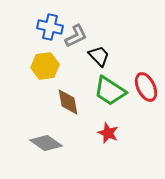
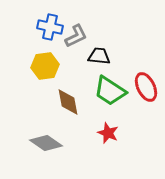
black trapezoid: rotated 40 degrees counterclockwise
